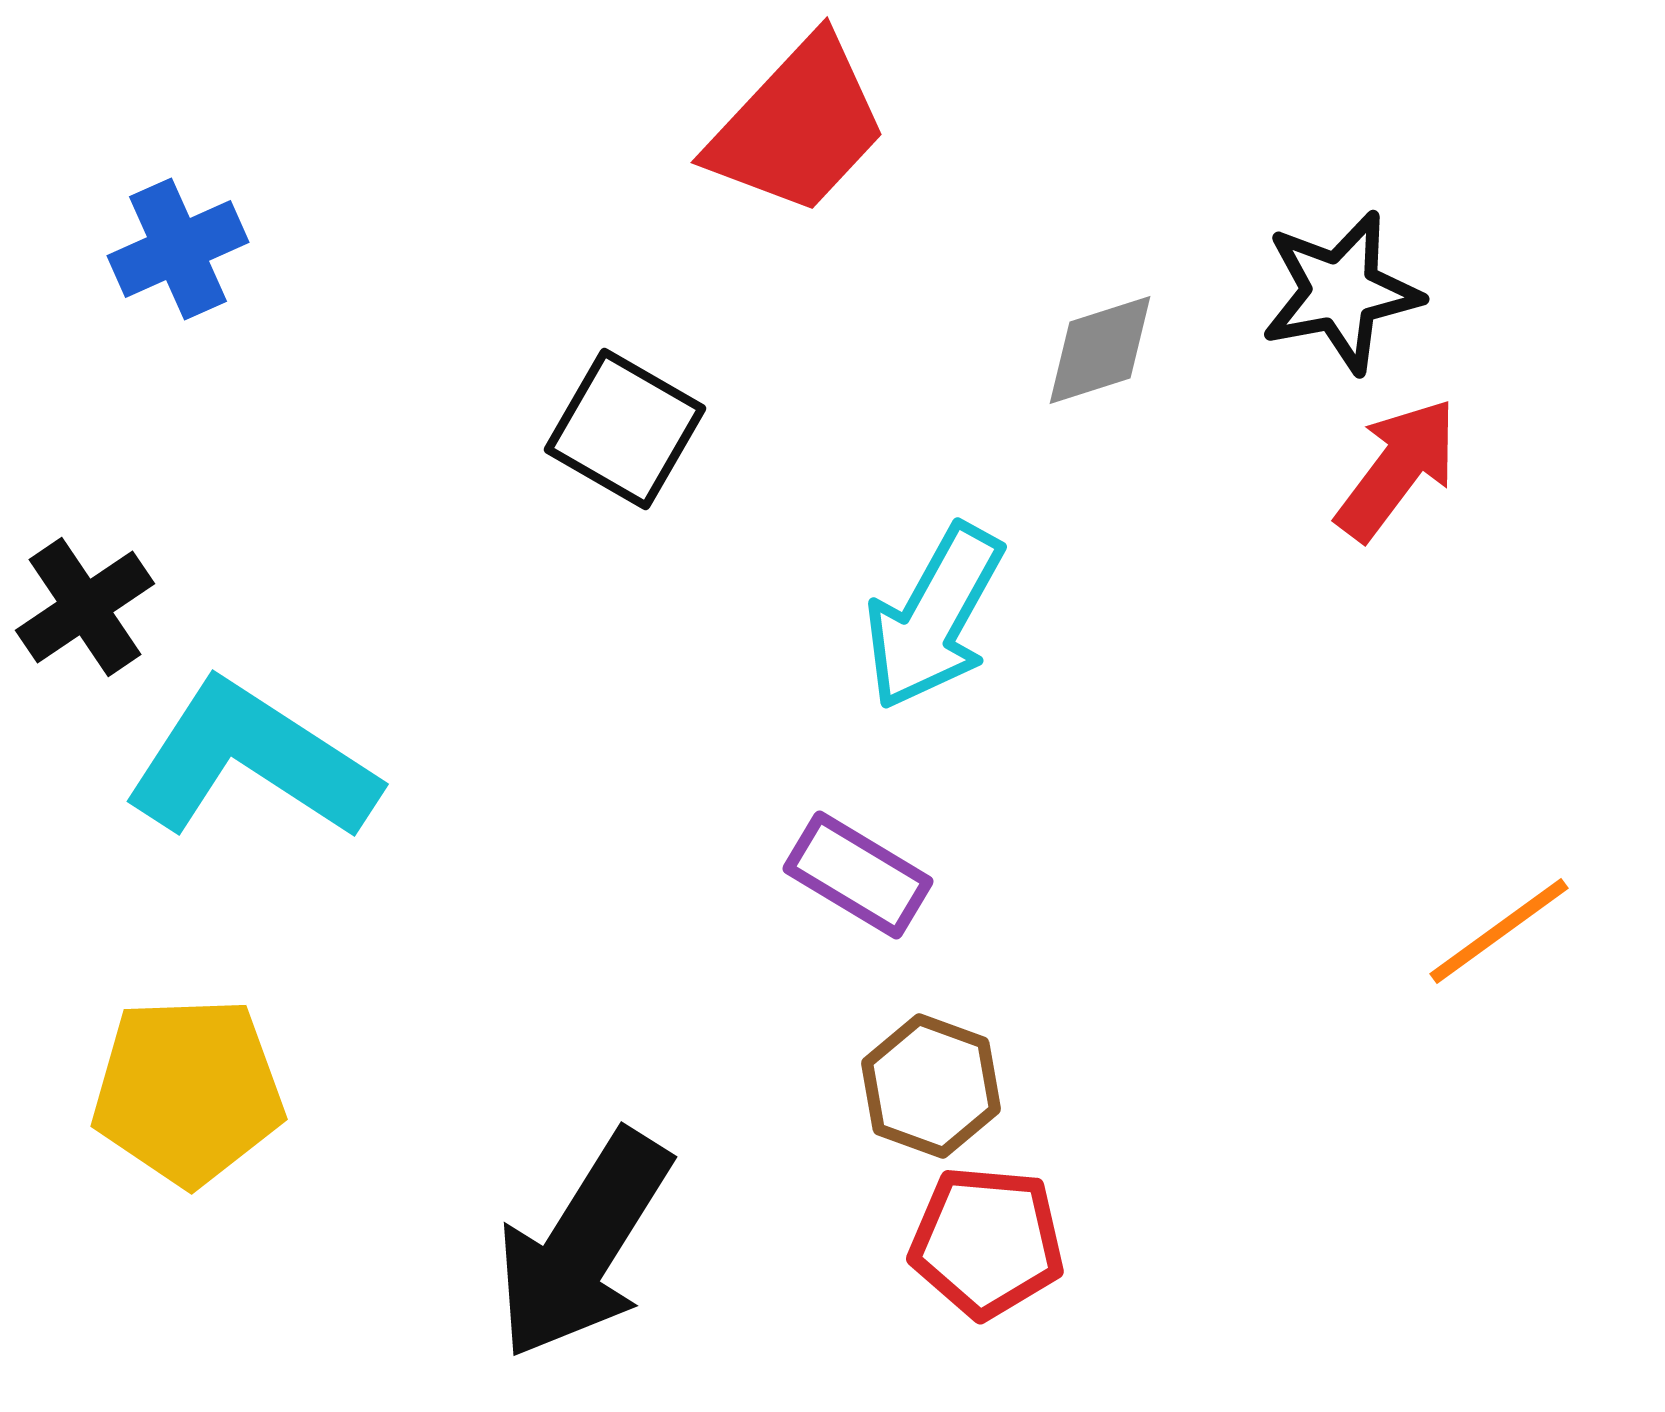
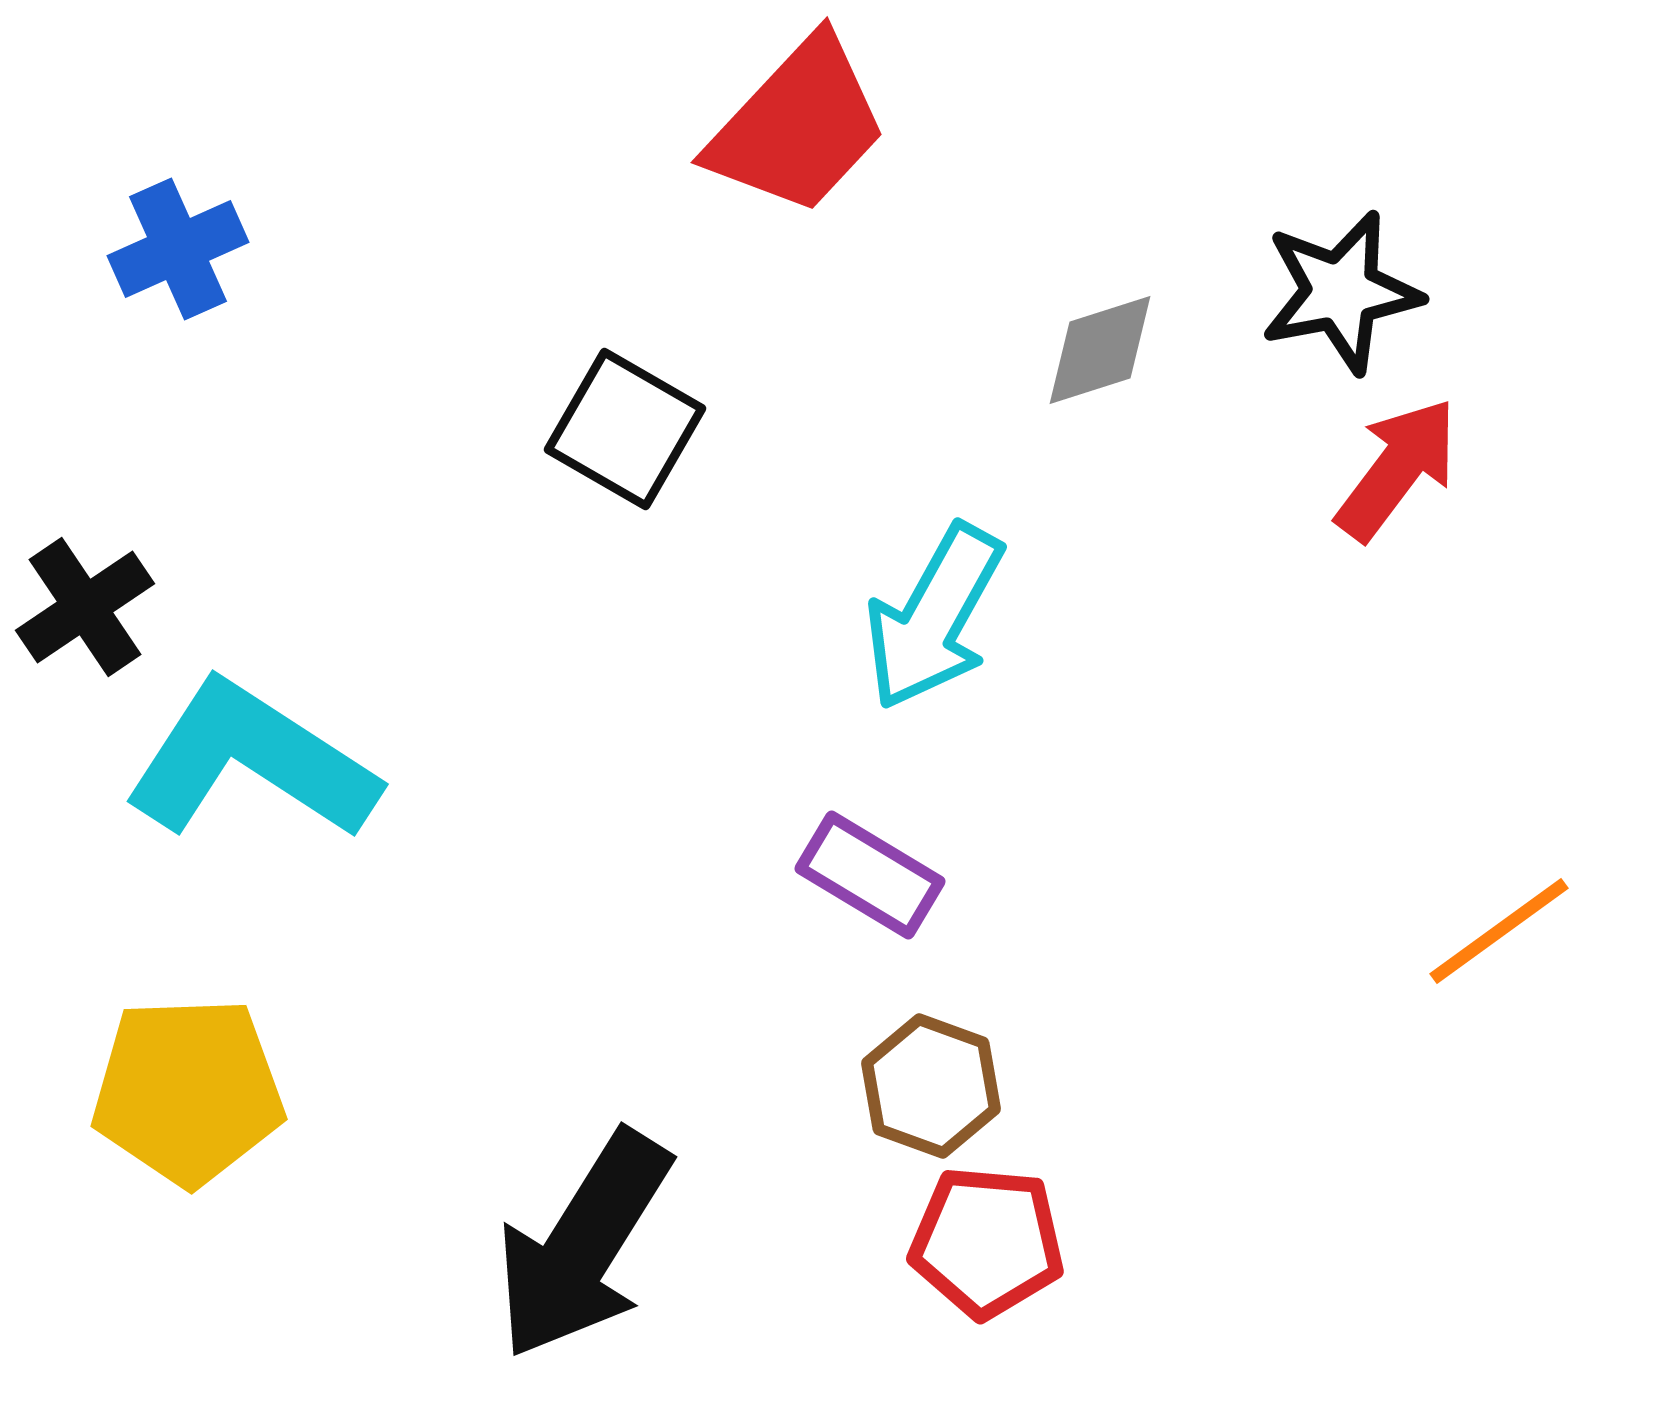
purple rectangle: moved 12 px right
